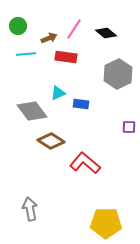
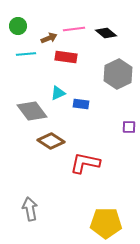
pink line: rotated 50 degrees clockwise
red L-shape: rotated 28 degrees counterclockwise
